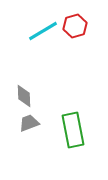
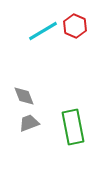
red hexagon: rotated 20 degrees counterclockwise
gray diamond: rotated 20 degrees counterclockwise
green rectangle: moved 3 px up
